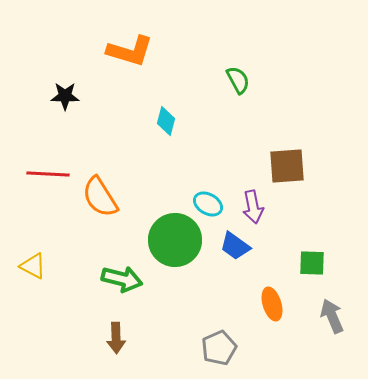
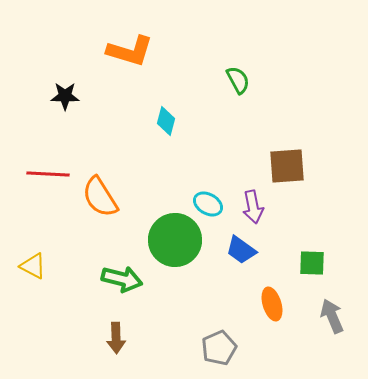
blue trapezoid: moved 6 px right, 4 px down
